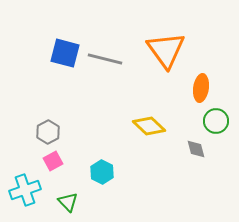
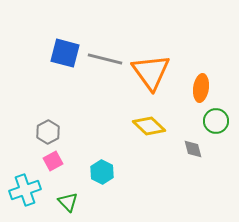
orange triangle: moved 15 px left, 22 px down
gray diamond: moved 3 px left
